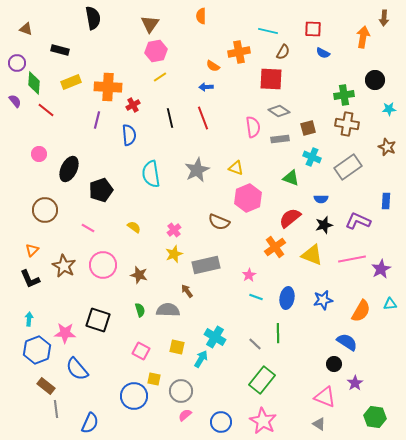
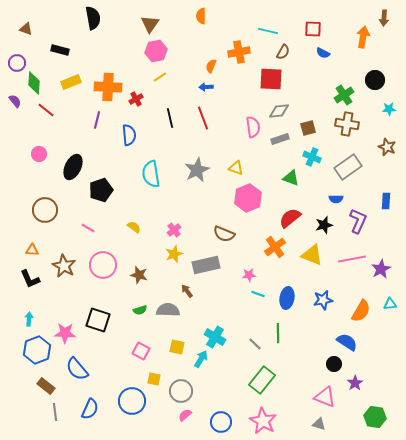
orange semicircle at (213, 66): moved 2 px left; rotated 80 degrees clockwise
green cross at (344, 95): rotated 24 degrees counterclockwise
red cross at (133, 105): moved 3 px right, 6 px up
gray diamond at (279, 111): rotated 40 degrees counterclockwise
gray rectangle at (280, 139): rotated 12 degrees counterclockwise
black ellipse at (69, 169): moved 4 px right, 2 px up
blue semicircle at (321, 199): moved 15 px right
purple L-shape at (358, 221): rotated 90 degrees clockwise
brown semicircle at (219, 222): moved 5 px right, 12 px down
orange triangle at (32, 250): rotated 48 degrees clockwise
pink star at (249, 275): rotated 24 degrees clockwise
cyan line at (256, 297): moved 2 px right, 3 px up
green semicircle at (140, 310): rotated 88 degrees clockwise
blue circle at (134, 396): moved 2 px left, 5 px down
gray line at (56, 409): moved 1 px left, 3 px down
blue semicircle at (90, 423): moved 14 px up
gray triangle at (319, 424): rotated 16 degrees counterclockwise
